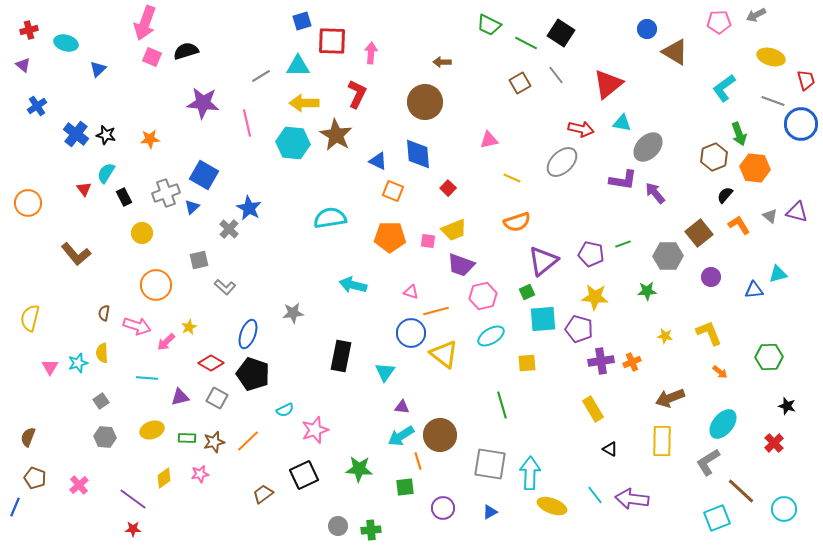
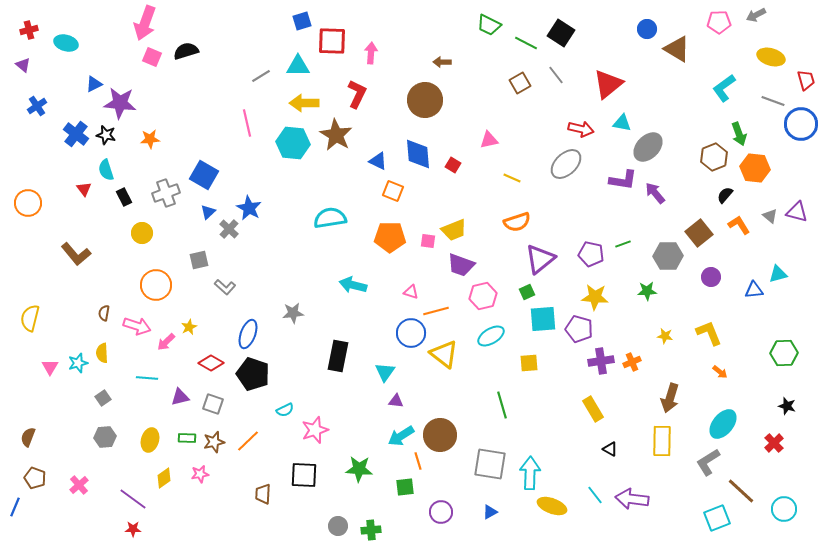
brown triangle at (675, 52): moved 2 px right, 3 px up
blue triangle at (98, 69): moved 4 px left, 15 px down; rotated 18 degrees clockwise
brown circle at (425, 102): moved 2 px up
purple star at (203, 103): moved 83 px left
gray ellipse at (562, 162): moved 4 px right, 2 px down
cyan semicircle at (106, 173): moved 3 px up; rotated 50 degrees counterclockwise
red square at (448, 188): moved 5 px right, 23 px up; rotated 14 degrees counterclockwise
blue triangle at (192, 207): moved 16 px right, 5 px down
purple triangle at (543, 261): moved 3 px left, 2 px up
black rectangle at (341, 356): moved 3 px left
green hexagon at (769, 357): moved 15 px right, 4 px up
yellow square at (527, 363): moved 2 px right
gray square at (217, 398): moved 4 px left, 6 px down; rotated 10 degrees counterclockwise
brown arrow at (670, 398): rotated 52 degrees counterclockwise
gray square at (101, 401): moved 2 px right, 3 px up
purple triangle at (402, 407): moved 6 px left, 6 px up
yellow ellipse at (152, 430): moved 2 px left, 10 px down; rotated 55 degrees counterclockwise
gray hexagon at (105, 437): rotated 10 degrees counterclockwise
black square at (304, 475): rotated 28 degrees clockwise
brown trapezoid at (263, 494): rotated 50 degrees counterclockwise
purple circle at (443, 508): moved 2 px left, 4 px down
